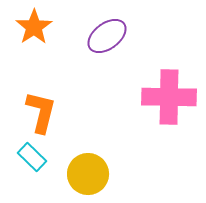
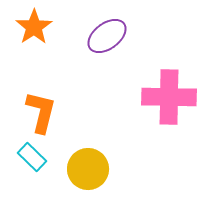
yellow circle: moved 5 px up
